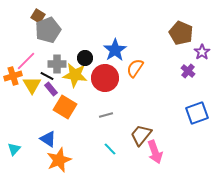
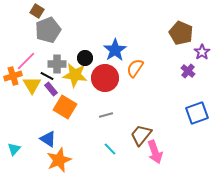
brown square: moved 1 px left, 5 px up
